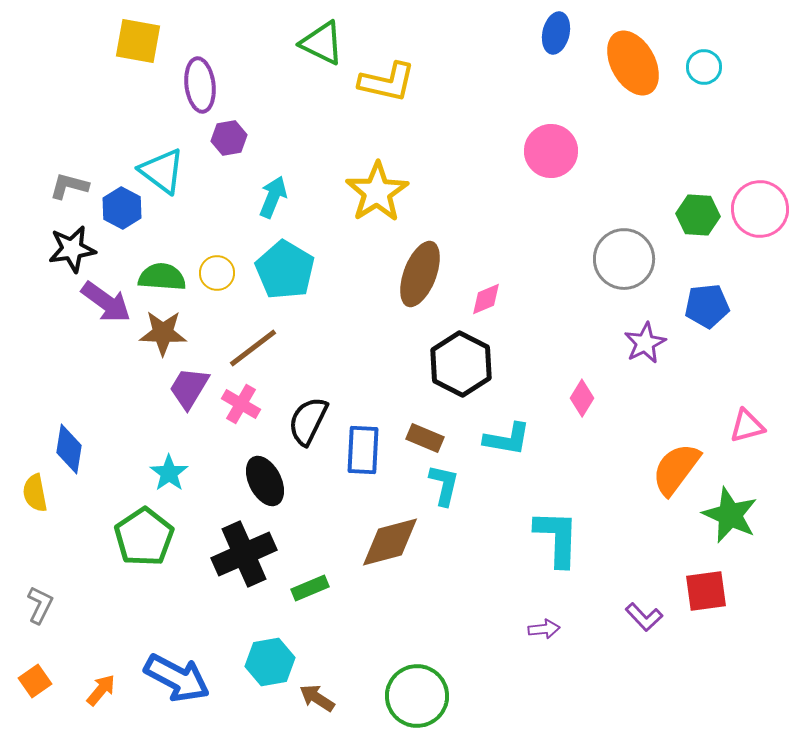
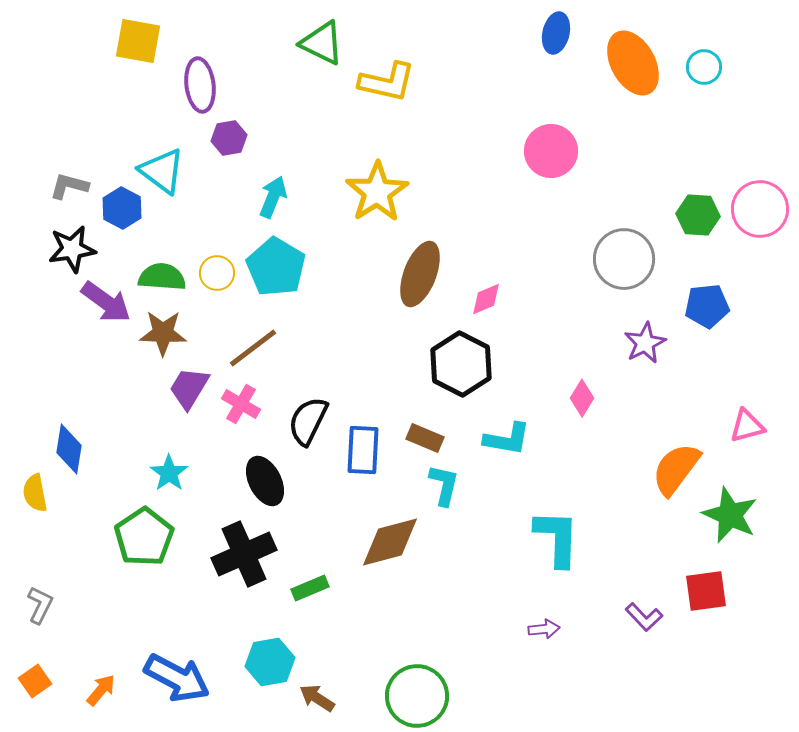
cyan pentagon at (285, 270): moved 9 px left, 3 px up
